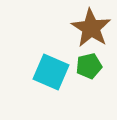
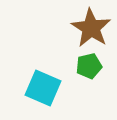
cyan square: moved 8 px left, 16 px down
